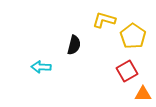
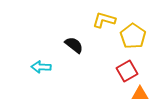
black semicircle: rotated 66 degrees counterclockwise
orange triangle: moved 3 px left
